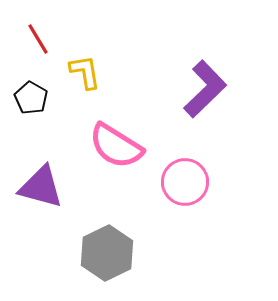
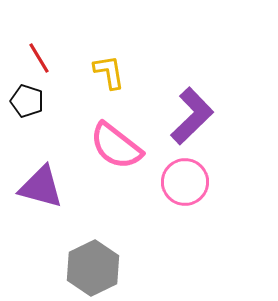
red line: moved 1 px right, 19 px down
yellow L-shape: moved 24 px right
purple L-shape: moved 13 px left, 27 px down
black pentagon: moved 4 px left, 3 px down; rotated 12 degrees counterclockwise
pink semicircle: rotated 6 degrees clockwise
gray hexagon: moved 14 px left, 15 px down
